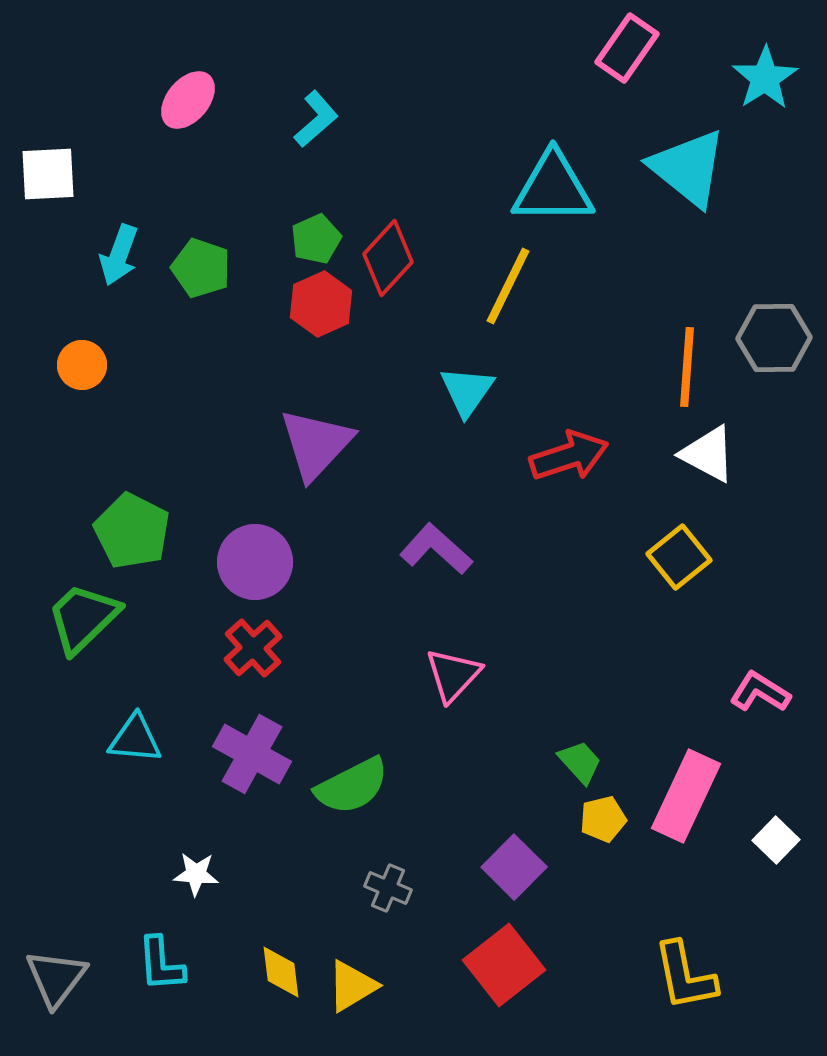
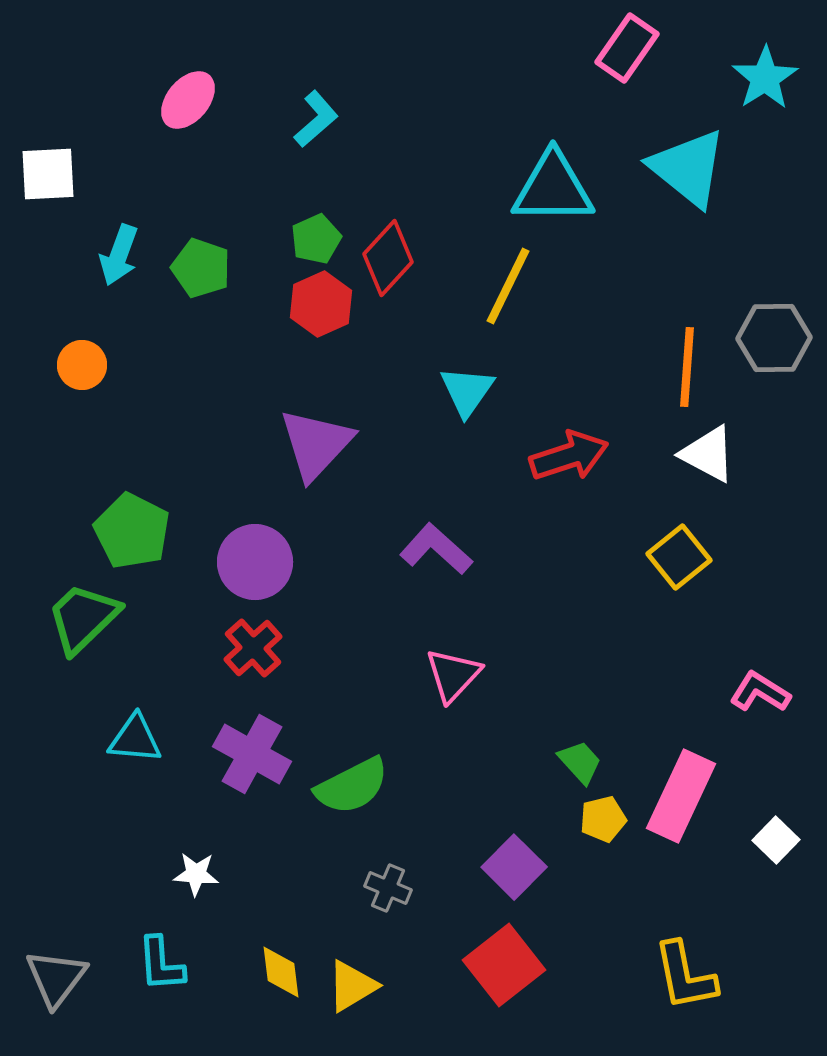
pink rectangle at (686, 796): moved 5 px left
